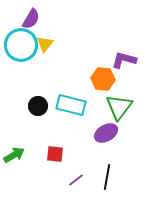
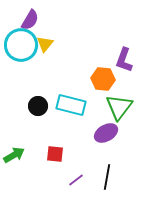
purple semicircle: moved 1 px left, 1 px down
purple L-shape: rotated 85 degrees counterclockwise
